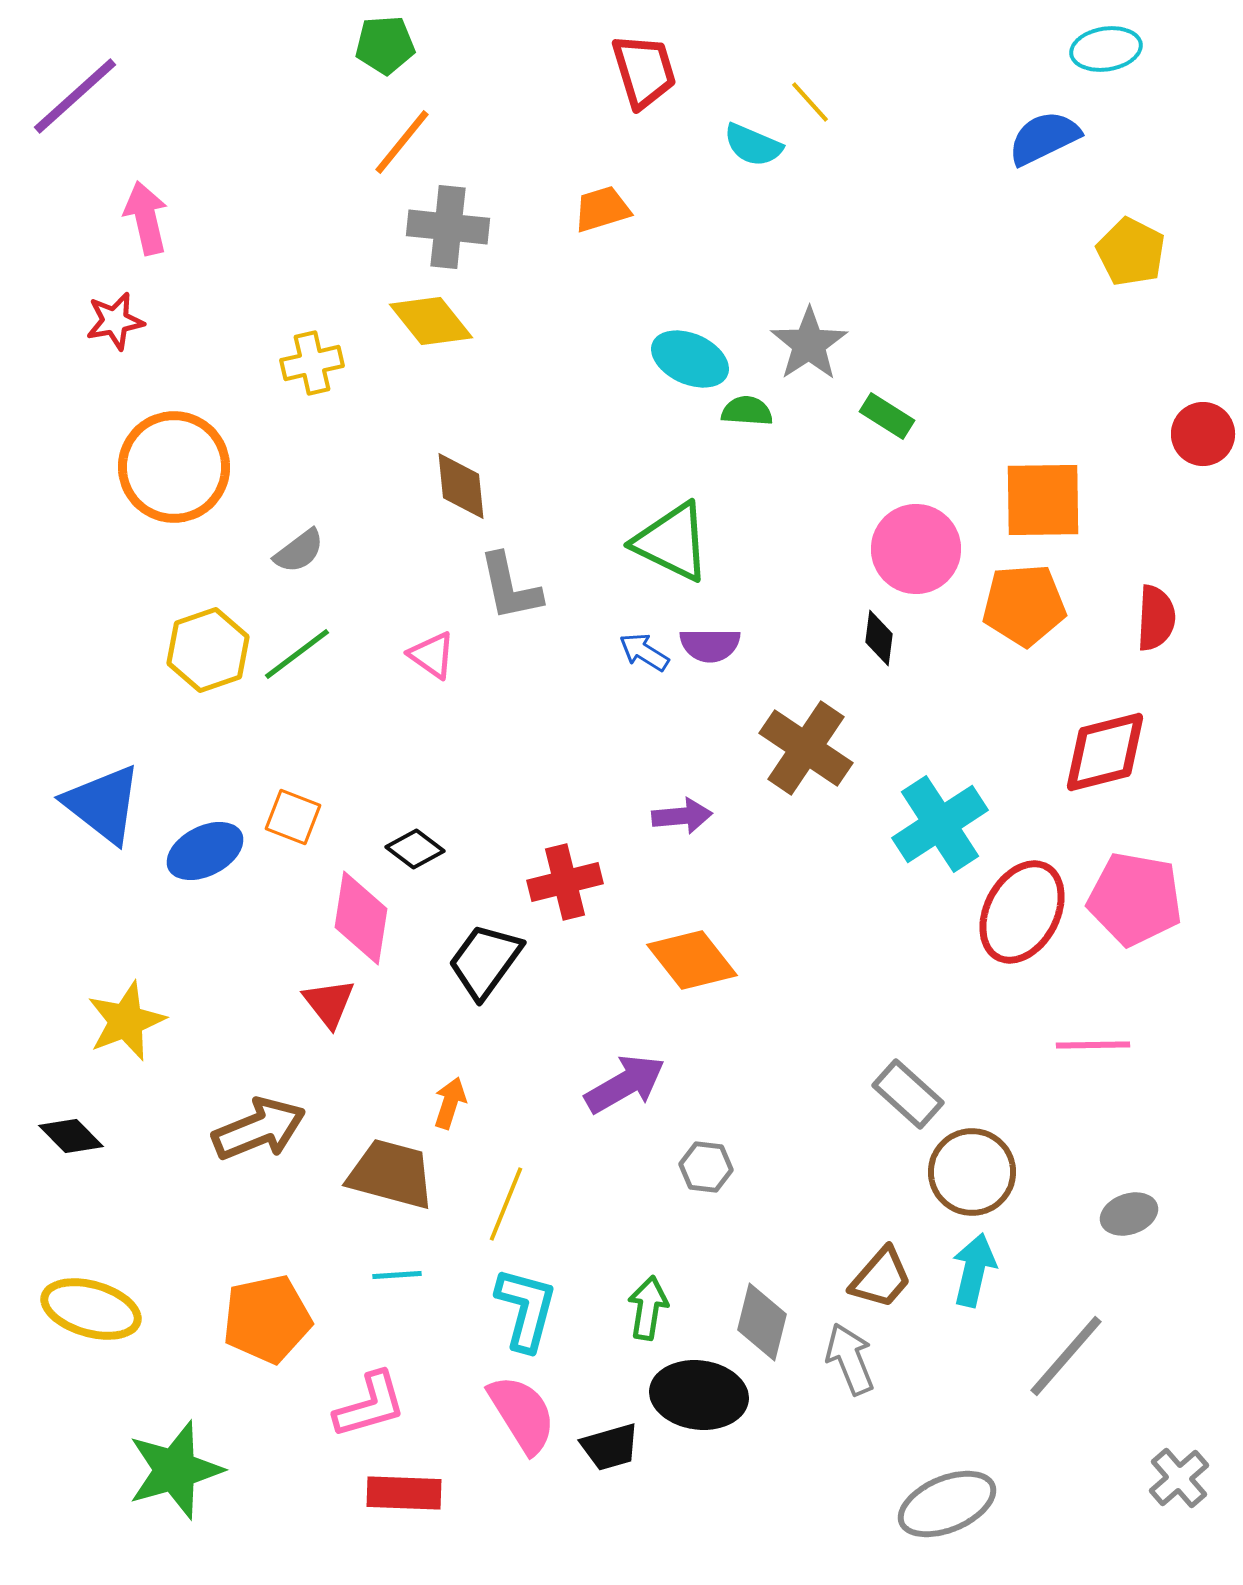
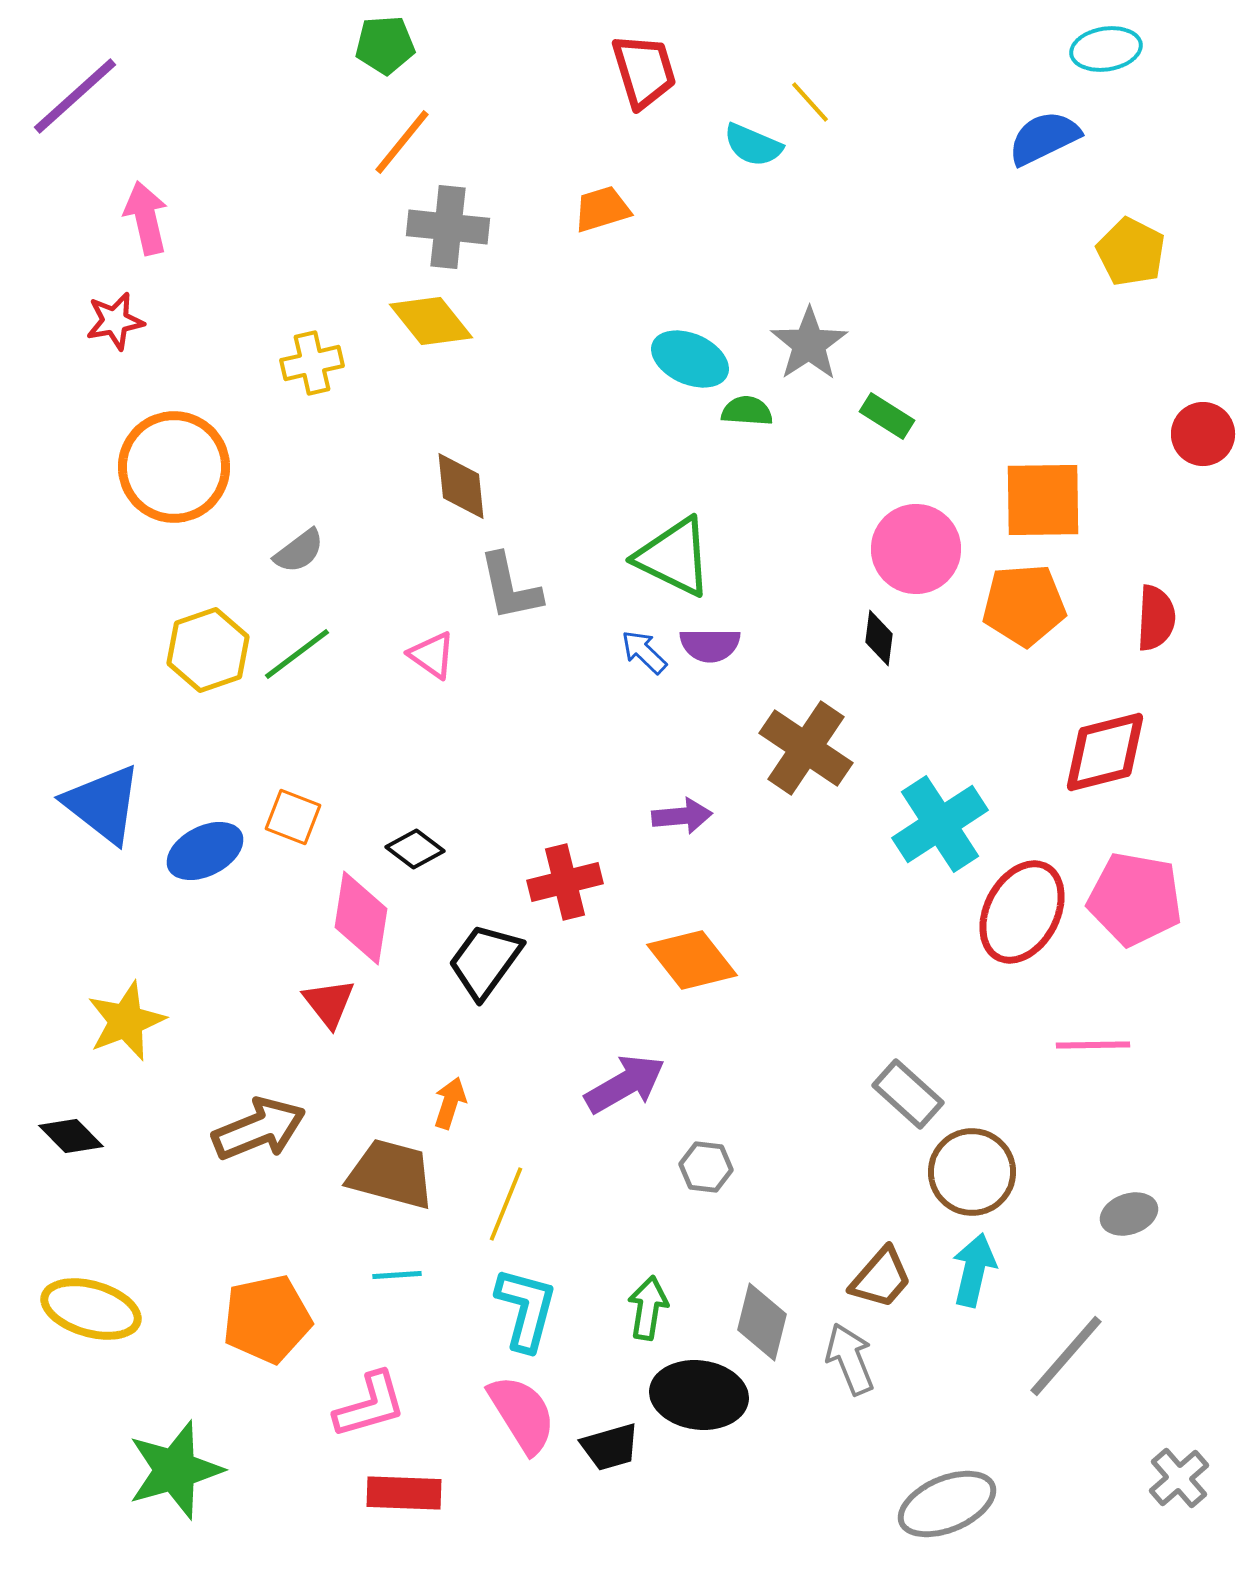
green triangle at (672, 542): moved 2 px right, 15 px down
blue arrow at (644, 652): rotated 12 degrees clockwise
